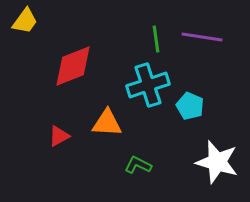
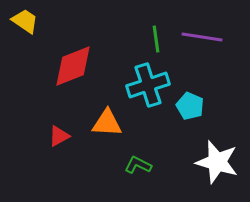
yellow trapezoid: rotated 92 degrees counterclockwise
